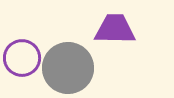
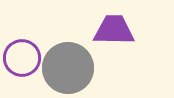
purple trapezoid: moved 1 px left, 1 px down
